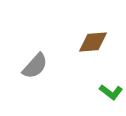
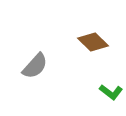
brown diamond: rotated 48 degrees clockwise
